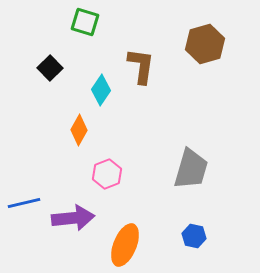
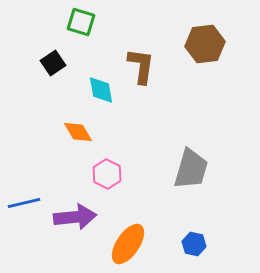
green square: moved 4 px left
brown hexagon: rotated 9 degrees clockwise
black square: moved 3 px right, 5 px up; rotated 10 degrees clockwise
cyan diamond: rotated 44 degrees counterclockwise
orange diamond: moved 1 px left, 2 px down; rotated 60 degrees counterclockwise
pink hexagon: rotated 12 degrees counterclockwise
purple arrow: moved 2 px right, 1 px up
blue hexagon: moved 8 px down
orange ellipse: moved 3 px right, 1 px up; rotated 12 degrees clockwise
